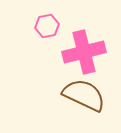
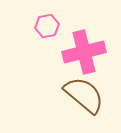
brown semicircle: rotated 15 degrees clockwise
